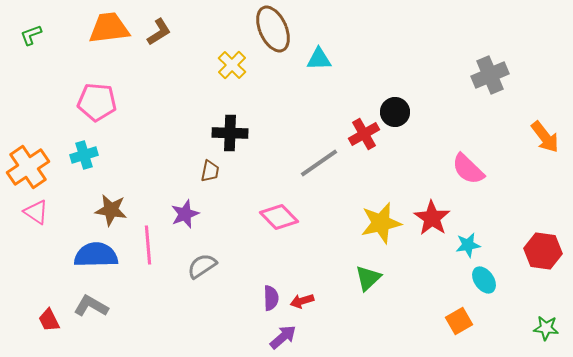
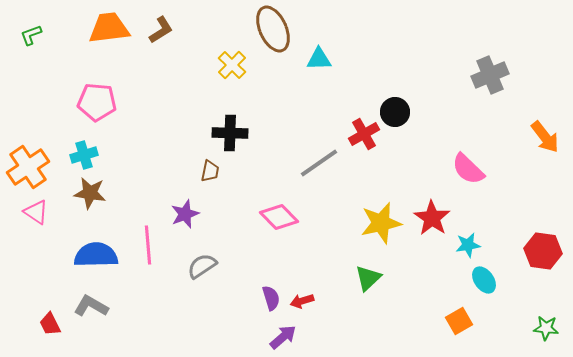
brown L-shape: moved 2 px right, 2 px up
brown star: moved 21 px left, 17 px up
purple semicircle: rotated 15 degrees counterclockwise
red trapezoid: moved 1 px right, 4 px down
